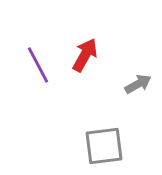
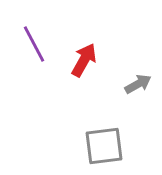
red arrow: moved 1 px left, 5 px down
purple line: moved 4 px left, 21 px up
